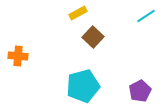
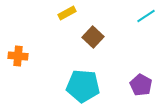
yellow rectangle: moved 11 px left
cyan pentagon: rotated 20 degrees clockwise
purple pentagon: moved 1 px right, 6 px up; rotated 15 degrees counterclockwise
